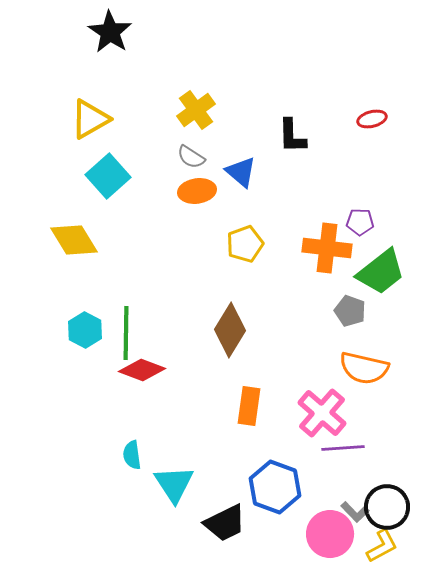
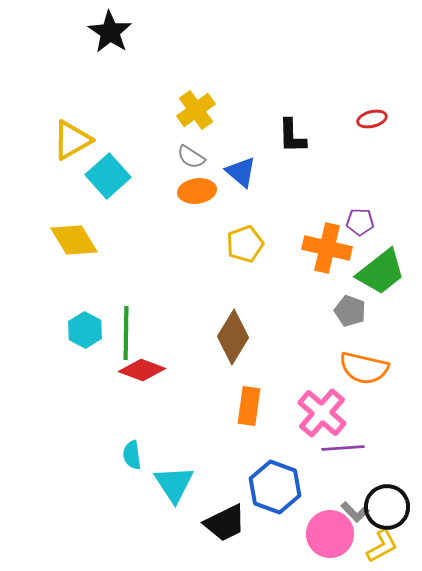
yellow triangle: moved 18 px left, 21 px down
orange cross: rotated 6 degrees clockwise
brown diamond: moved 3 px right, 7 px down
